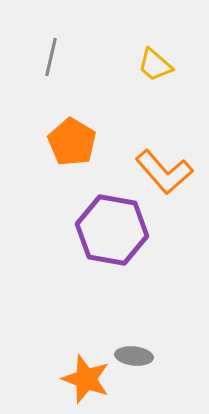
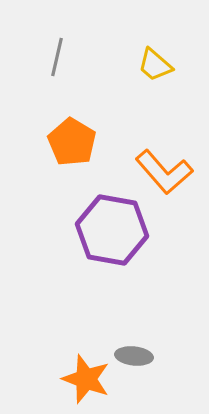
gray line: moved 6 px right
